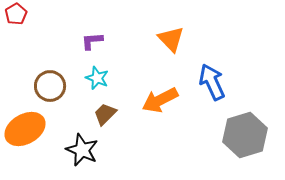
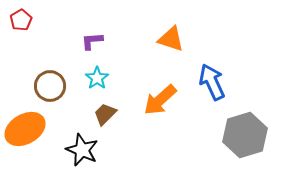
red pentagon: moved 5 px right, 6 px down
orange triangle: rotated 28 degrees counterclockwise
cyan star: rotated 15 degrees clockwise
orange arrow: rotated 15 degrees counterclockwise
